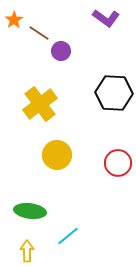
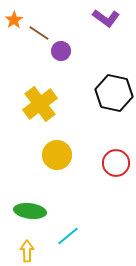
black hexagon: rotated 9 degrees clockwise
red circle: moved 2 px left
